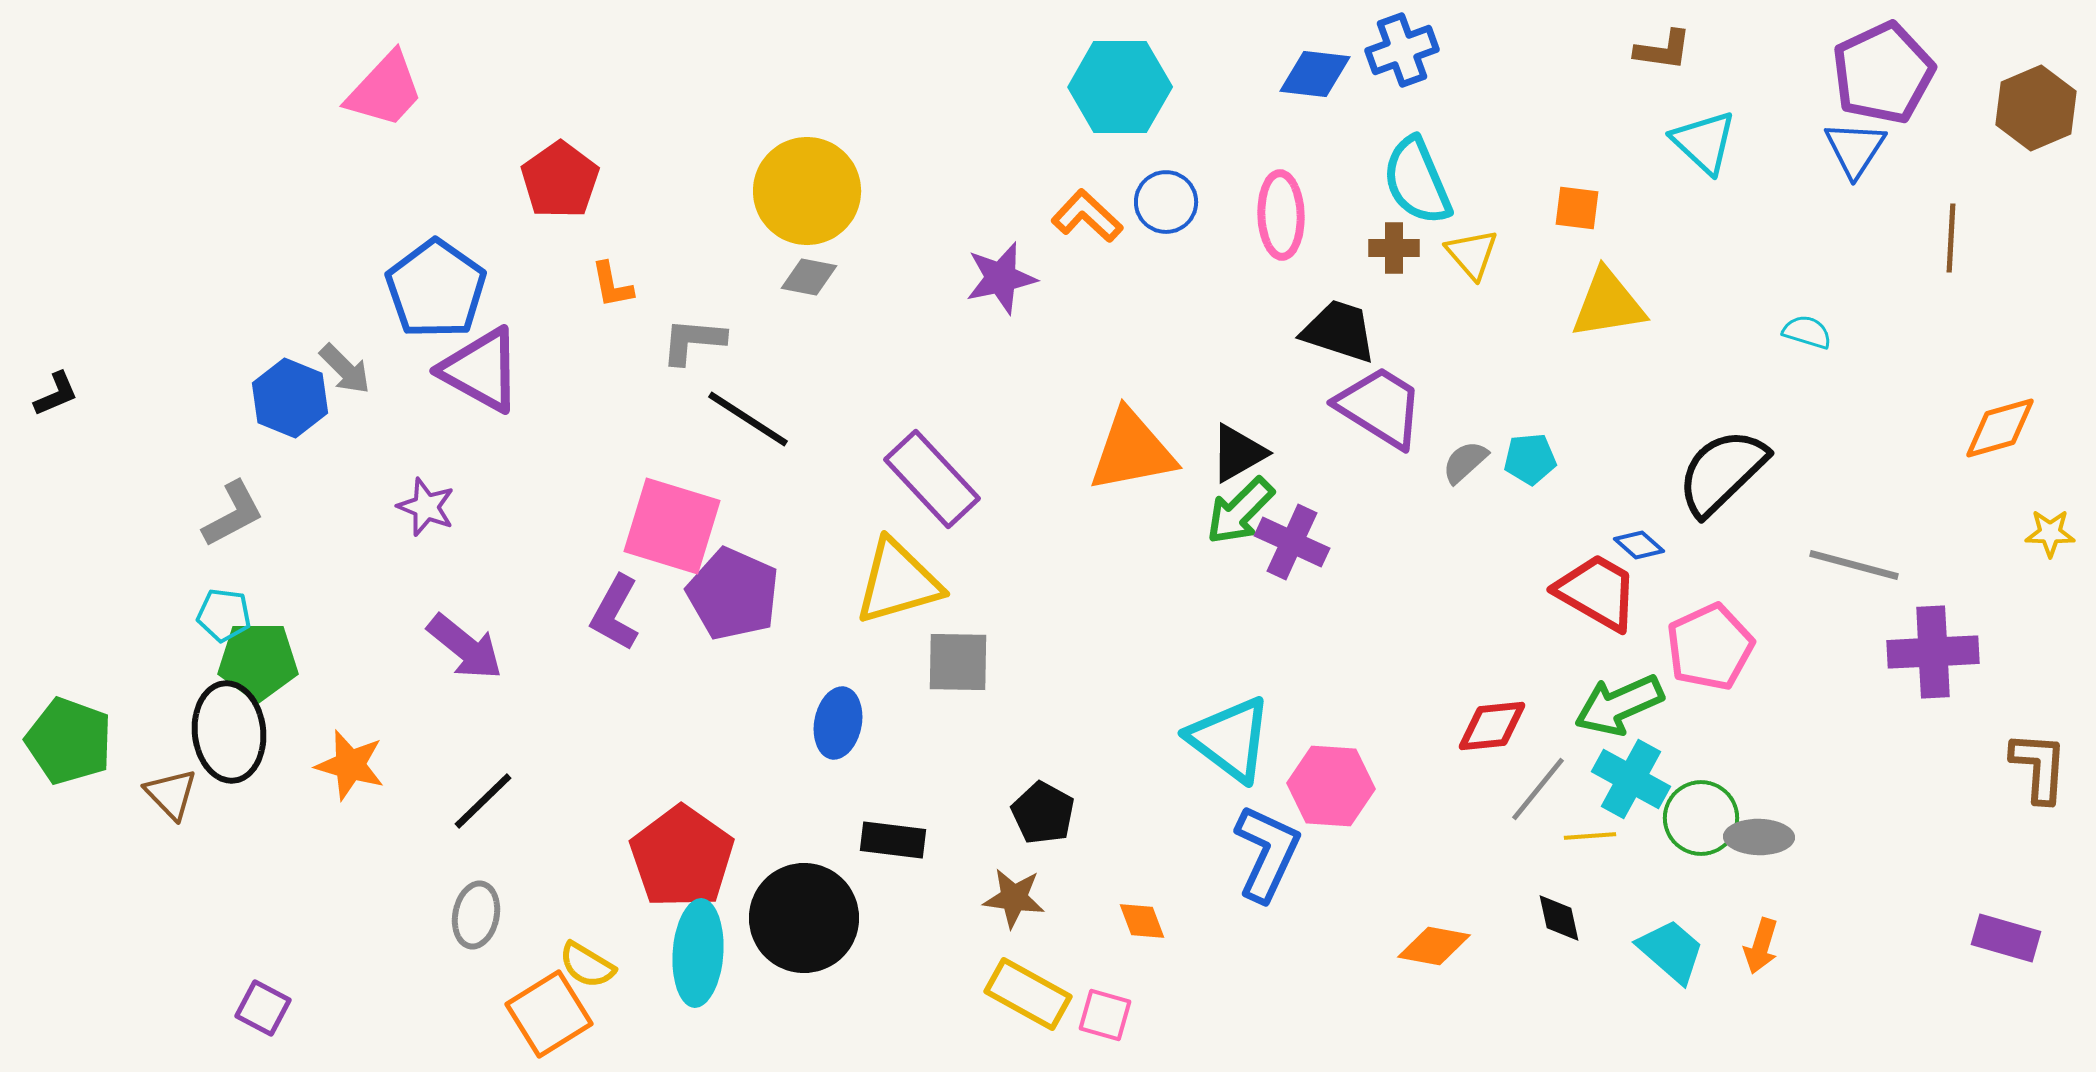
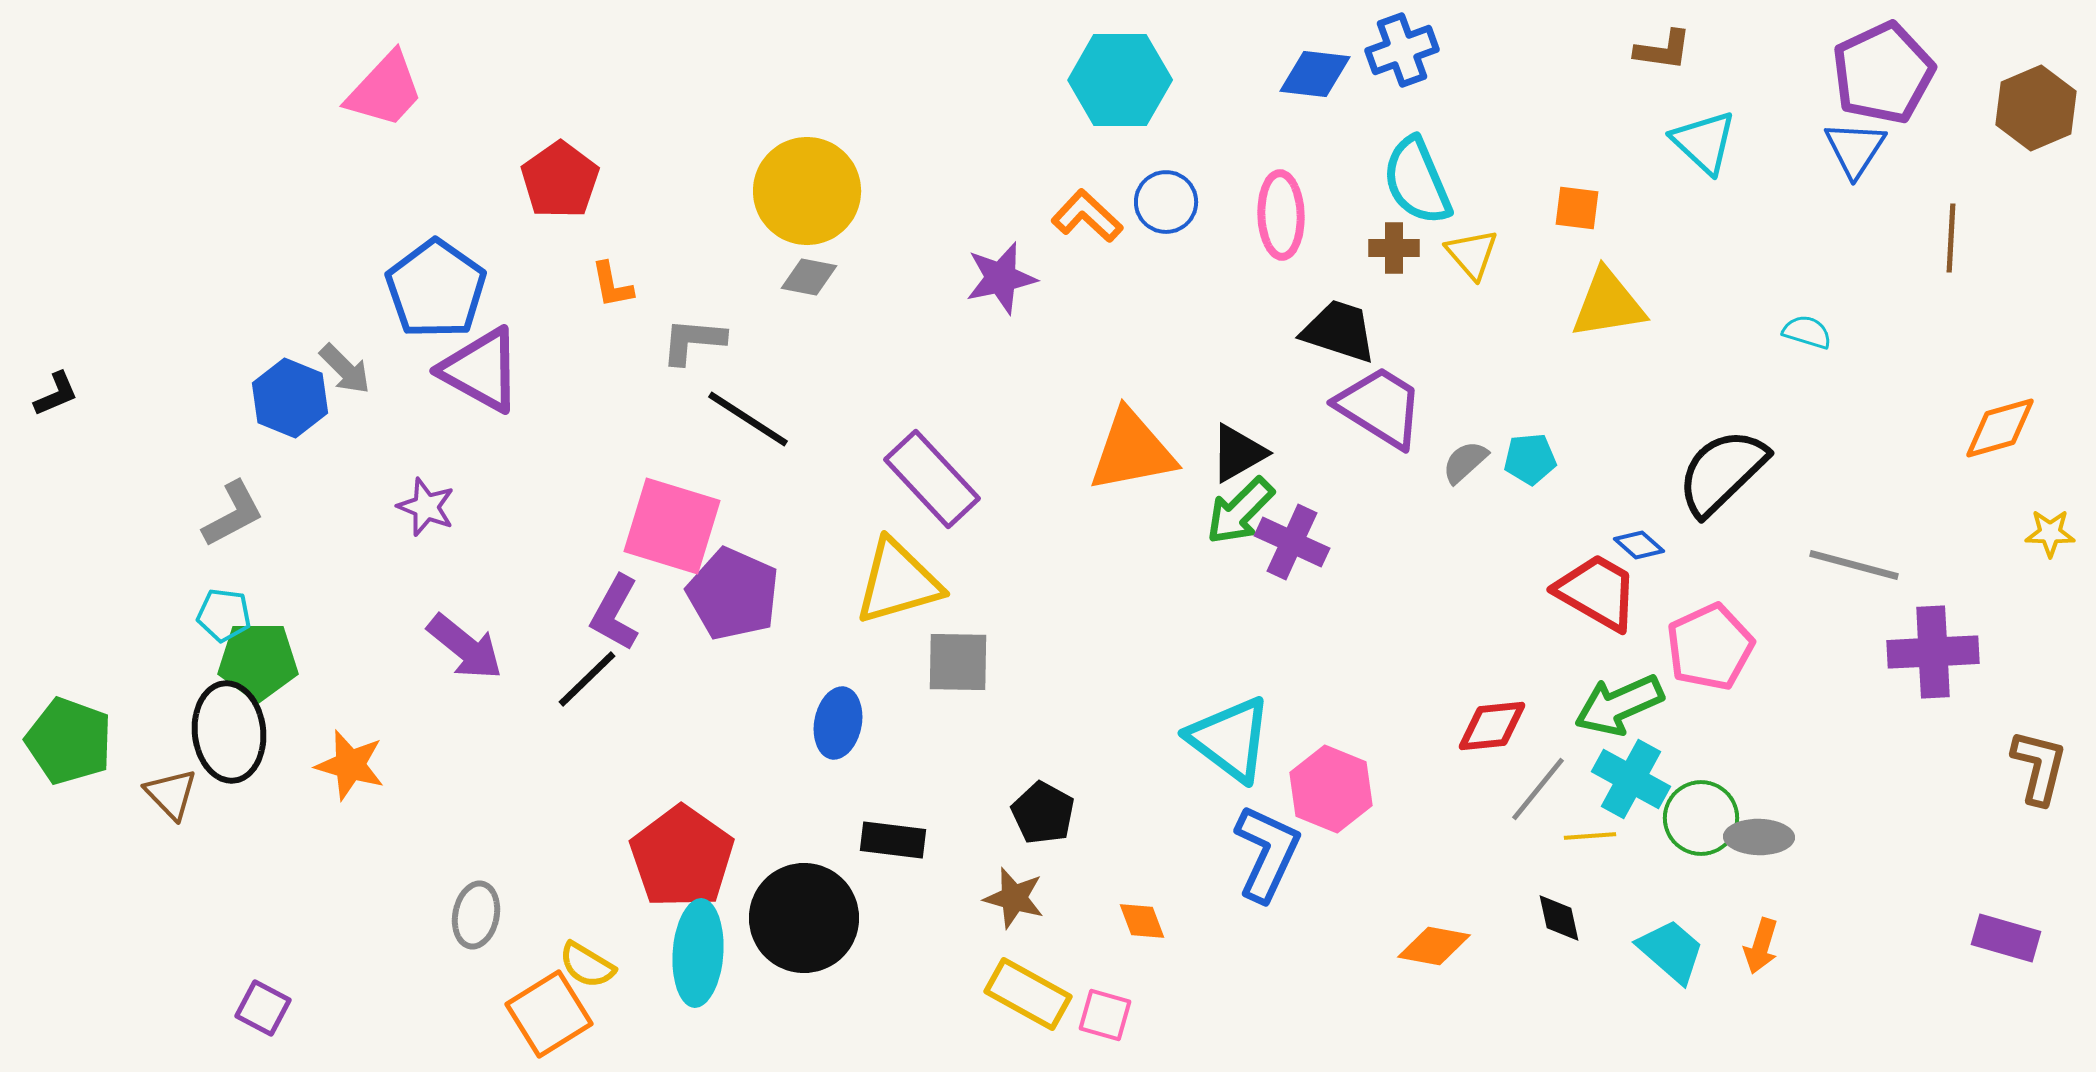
cyan hexagon at (1120, 87): moved 7 px up
brown L-shape at (2039, 767): rotated 10 degrees clockwise
pink hexagon at (1331, 786): moved 3 px down; rotated 18 degrees clockwise
black line at (483, 801): moved 104 px right, 122 px up
brown star at (1014, 898): rotated 8 degrees clockwise
